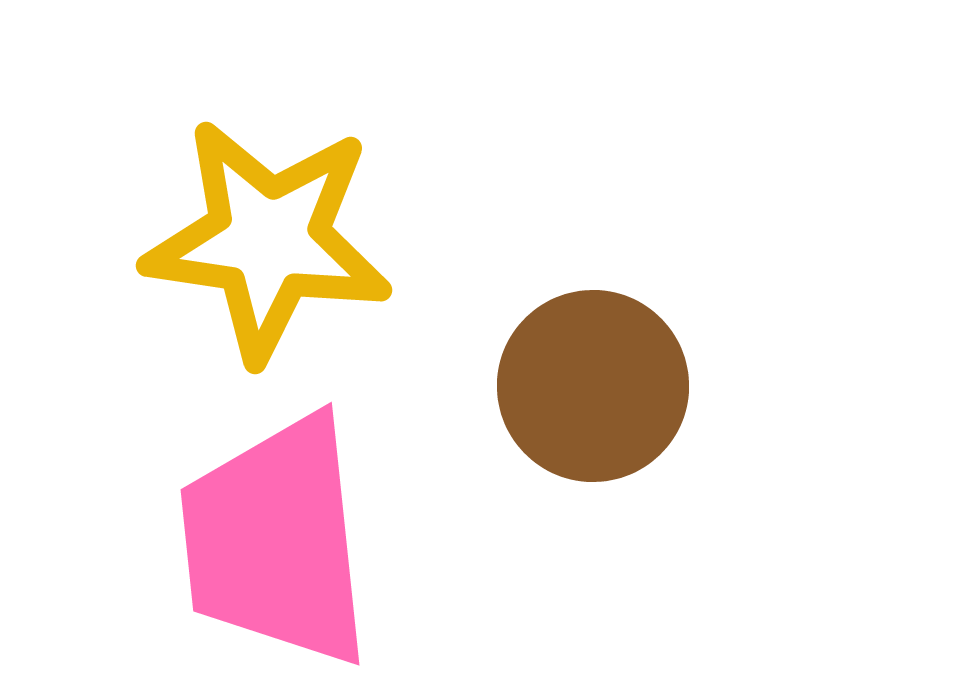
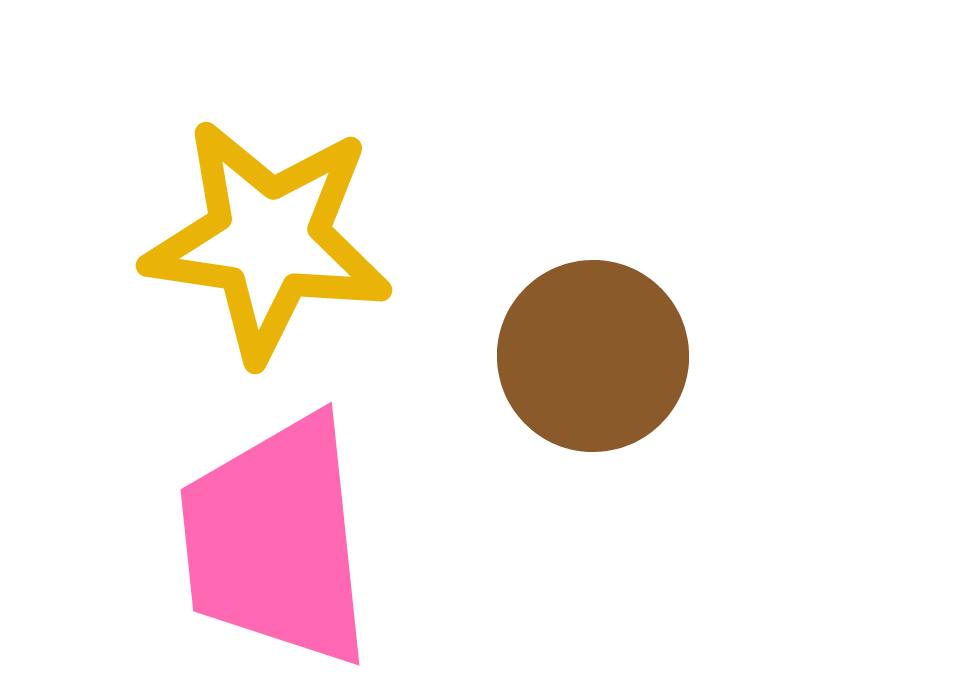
brown circle: moved 30 px up
